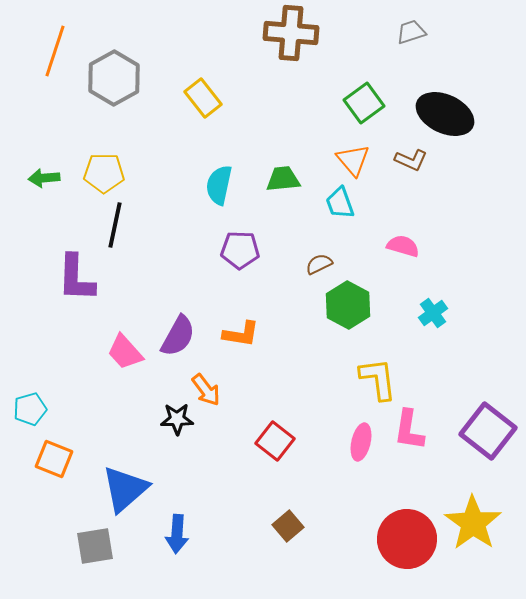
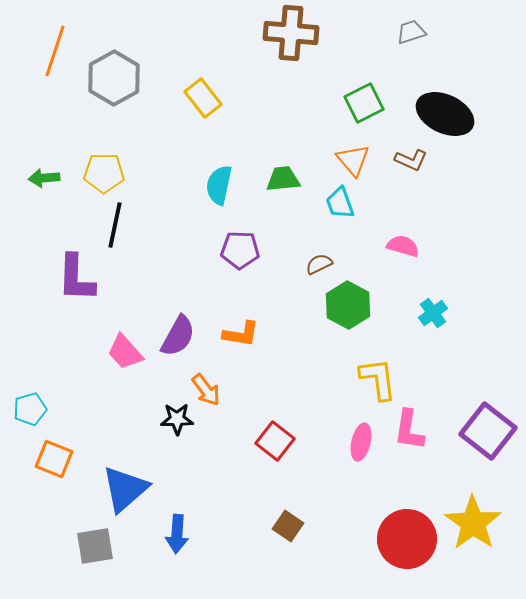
green square: rotated 9 degrees clockwise
brown square: rotated 16 degrees counterclockwise
